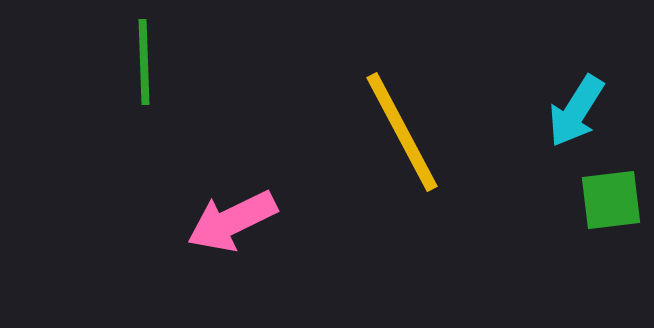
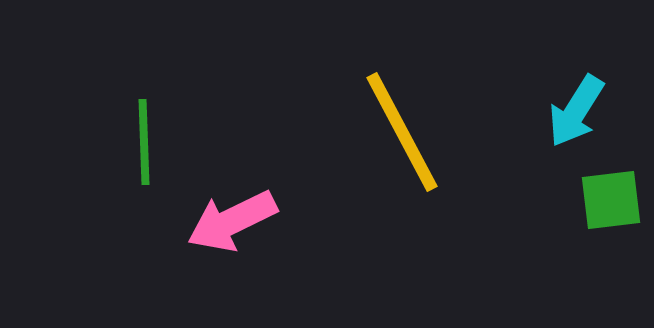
green line: moved 80 px down
